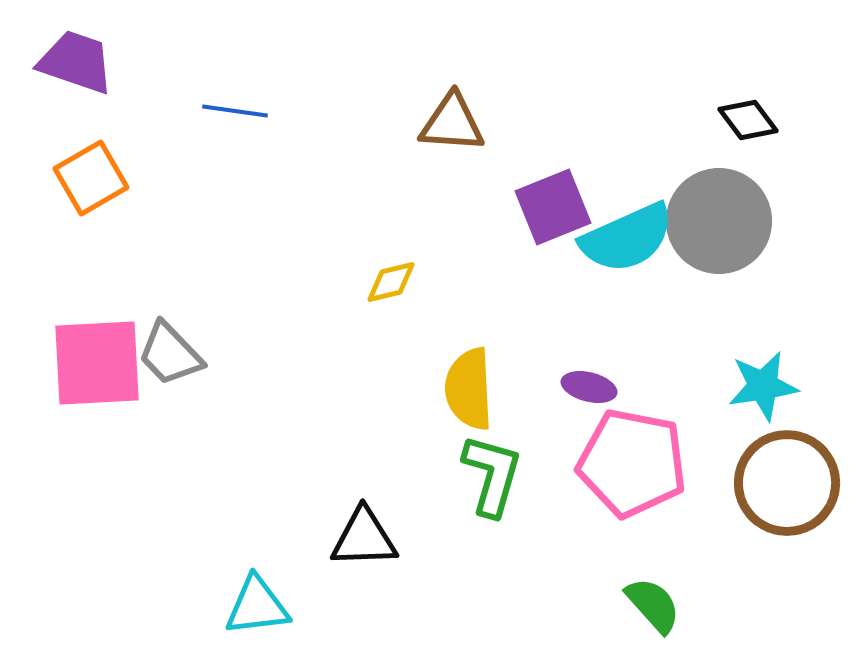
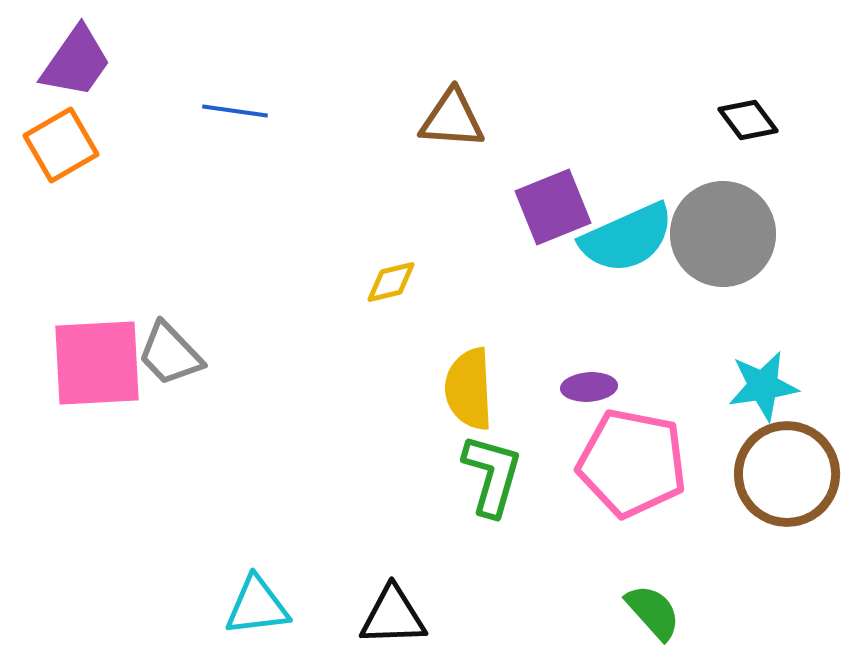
purple trapezoid: rotated 106 degrees clockwise
brown triangle: moved 4 px up
orange square: moved 30 px left, 33 px up
gray circle: moved 4 px right, 13 px down
purple ellipse: rotated 18 degrees counterclockwise
brown circle: moved 9 px up
black triangle: moved 29 px right, 78 px down
green semicircle: moved 7 px down
